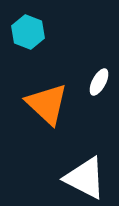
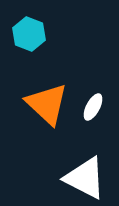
cyan hexagon: moved 1 px right, 2 px down
white ellipse: moved 6 px left, 25 px down
